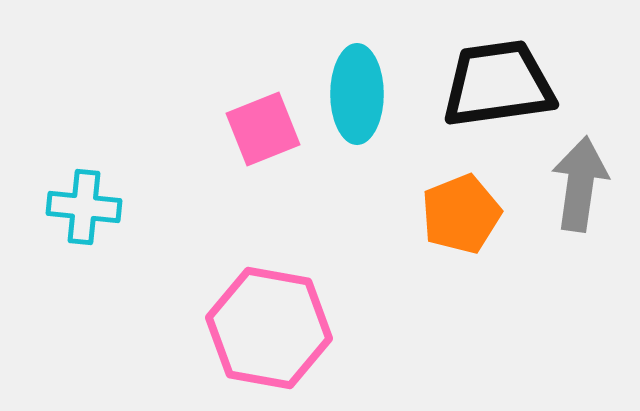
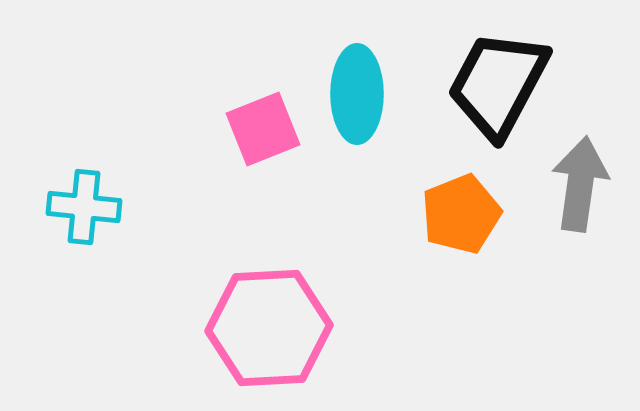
black trapezoid: rotated 54 degrees counterclockwise
pink hexagon: rotated 13 degrees counterclockwise
